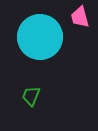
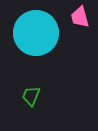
cyan circle: moved 4 px left, 4 px up
